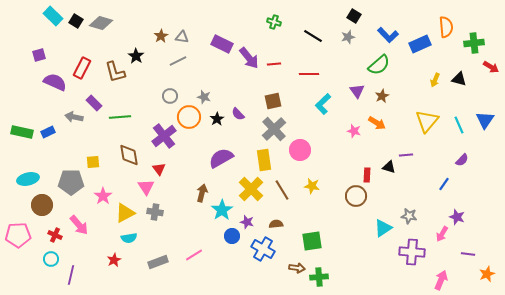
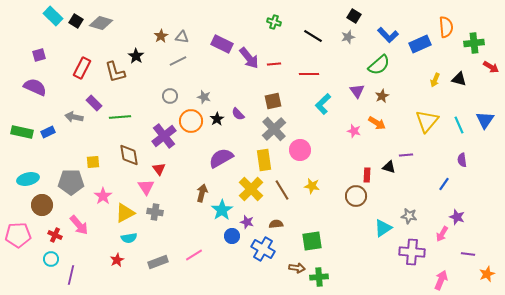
purple semicircle at (55, 82): moved 20 px left, 5 px down
orange circle at (189, 117): moved 2 px right, 4 px down
purple semicircle at (462, 160): rotated 128 degrees clockwise
red star at (114, 260): moved 3 px right
